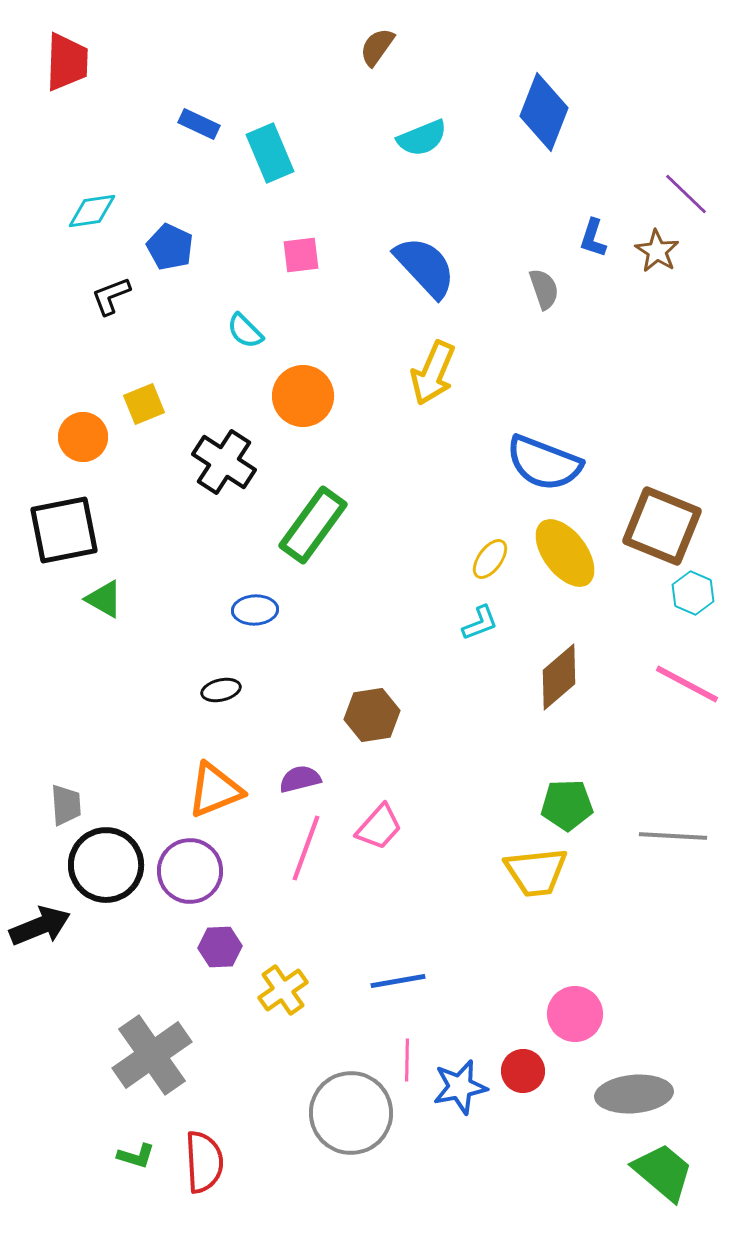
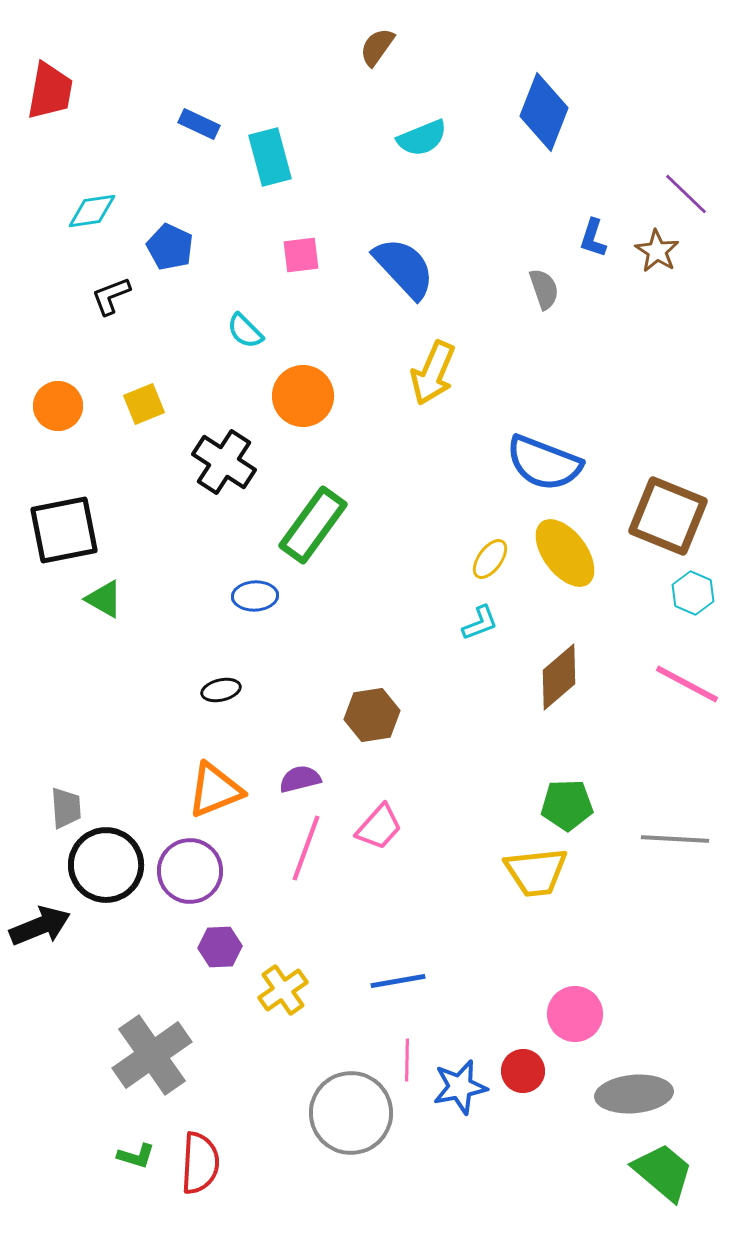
red trapezoid at (67, 62): moved 17 px left, 29 px down; rotated 8 degrees clockwise
cyan rectangle at (270, 153): moved 4 px down; rotated 8 degrees clockwise
blue semicircle at (425, 267): moved 21 px left, 1 px down
orange circle at (83, 437): moved 25 px left, 31 px up
brown square at (662, 526): moved 6 px right, 10 px up
blue ellipse at (255, 610): moved 14 px up
gray trapezoid at (66, 805): moved 3 px down
gray line at (673, 836): moved 2 px right, 3 px down
red semicircle at (204, 1162): moved 4 px left, 1 px down; rotated 6 degrees clockwise
